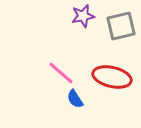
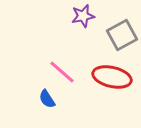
gray square: moved 1 px right, 9 px down; rotated 16 degrees counterclockwise
pink line: moved 1 px right, 1 px up
blue semicircle: moved 28 px left
